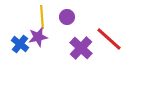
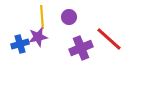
purple circle: moved 2 px right
blue cross: rotated 36 degrees clockwise
purple cross: rotated 25 degrees clockwise
